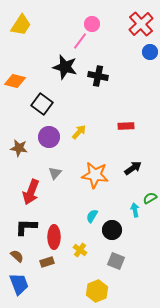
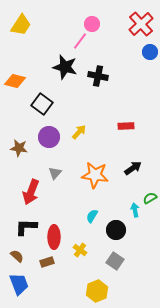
black circle: moved 4 px right
gray square: moved 1 px left; rotated 12 degrees clockwise
